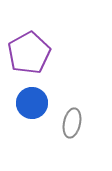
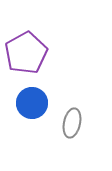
purple pentagon: moved 3 px left
